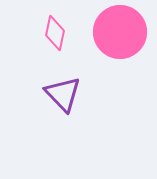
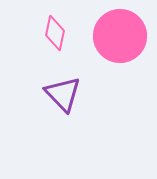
pink circle: moved 4 px down
